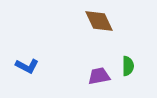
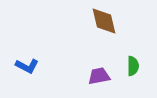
brown diamond: moved 5 px right; rotated 12 degrees clockwise
green semicircle: moved 5 px right
